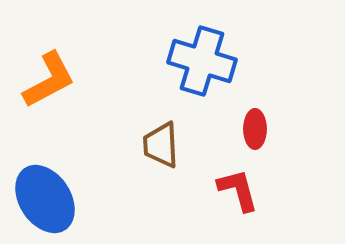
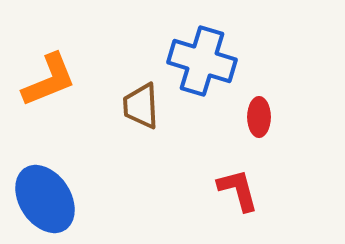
orange L-shape: rotated 6 degrees clockwise
red ellipse: moved 4 px right, 12 px up
brown trapezoid: moved 20 px left, 39 px up
